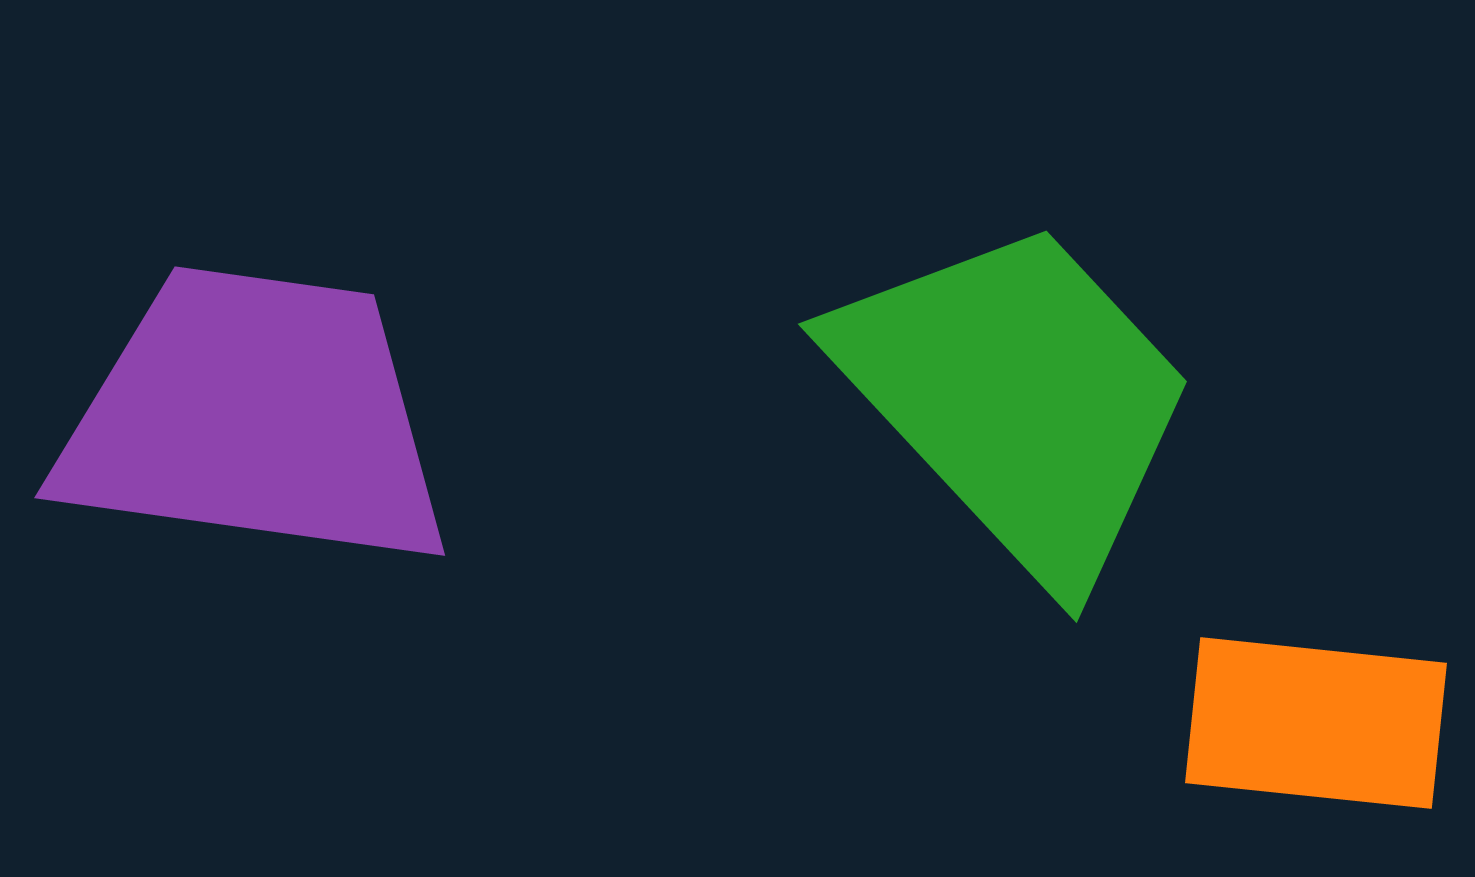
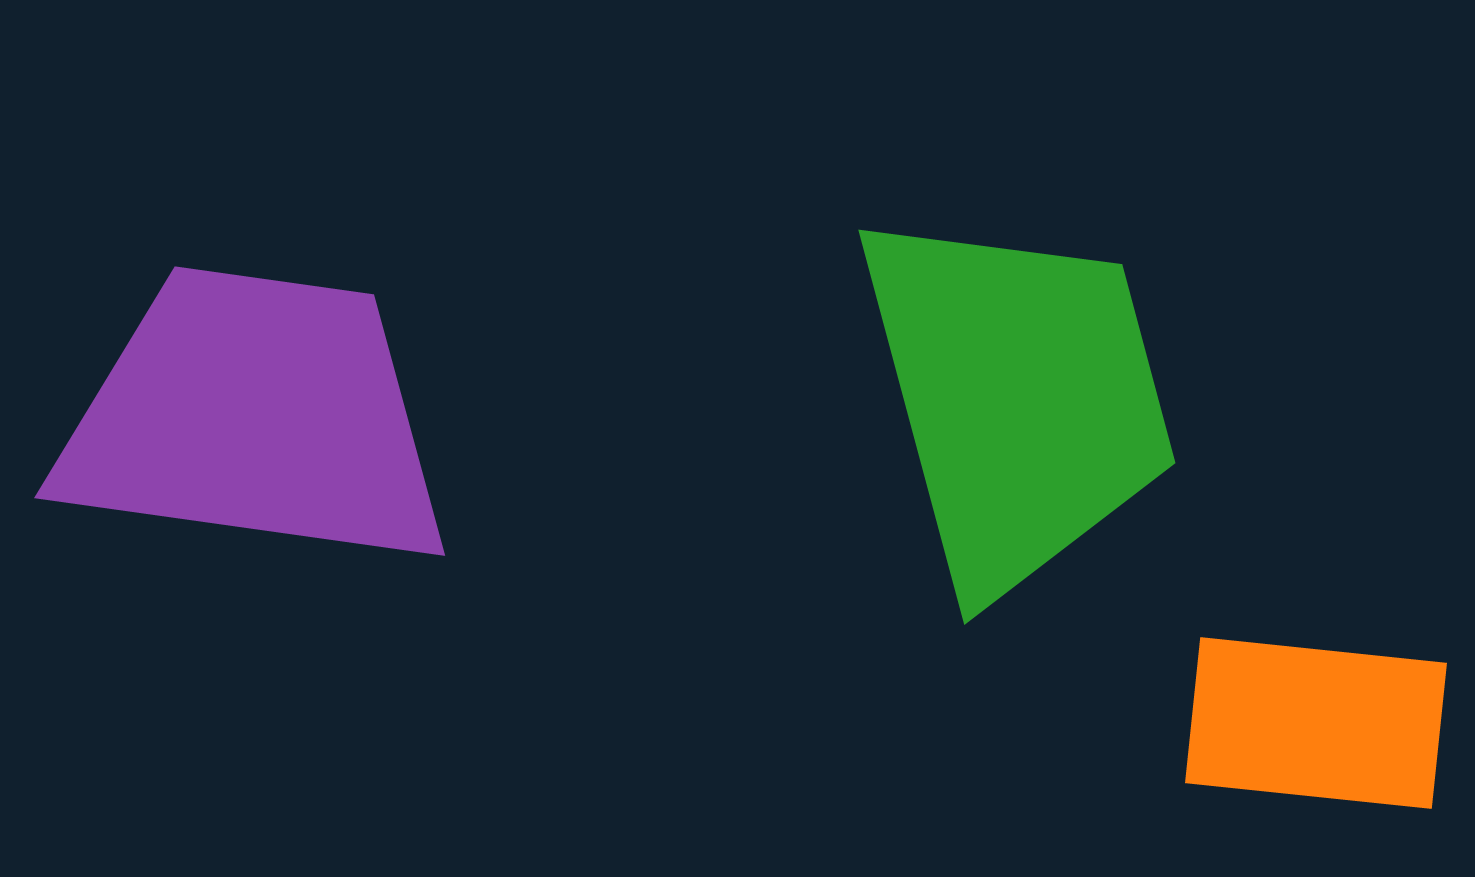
green trapezoid: rotated 28 degrees clockwise
